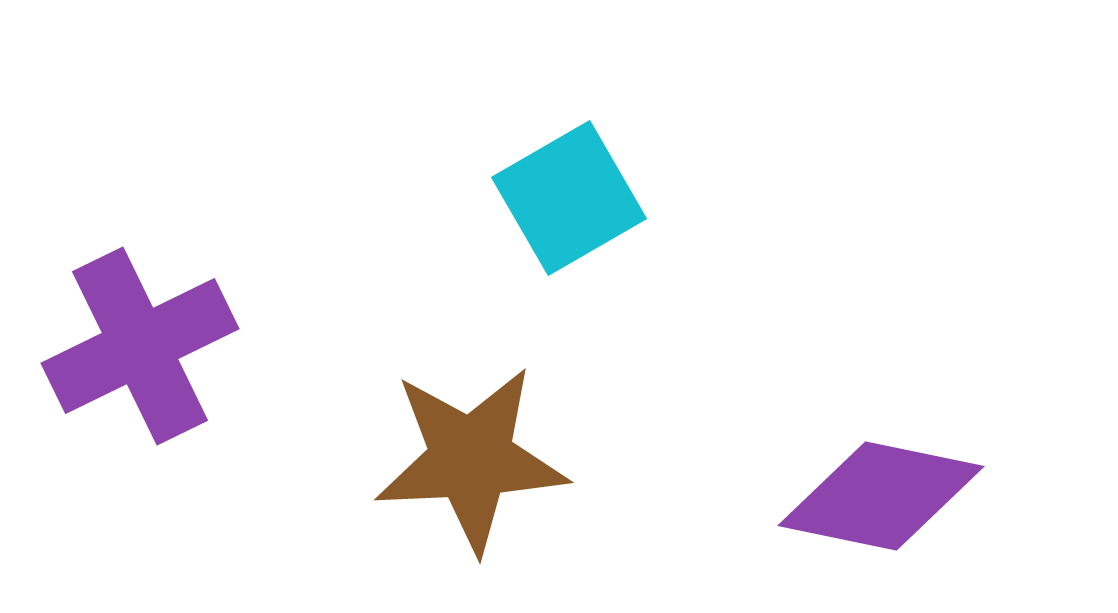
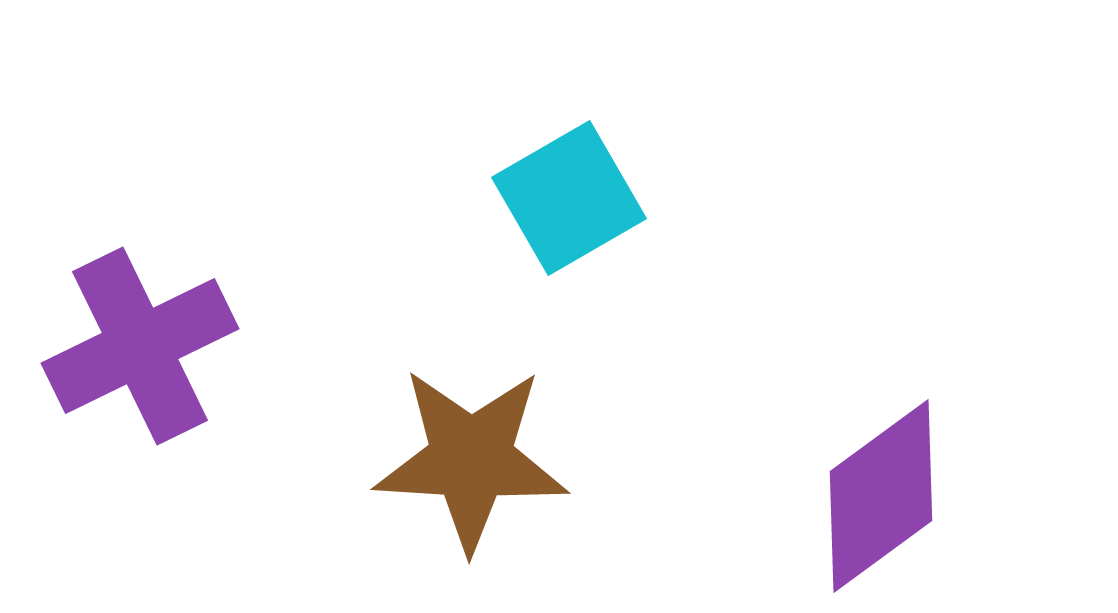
brown star: rotated 6 degrees clockwise
purple diamond: rotated 48 degrees counterclockwise
